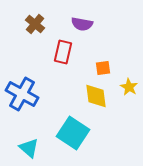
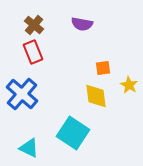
brown cross: moved 1 px left, 1 px down
red rectangle: moved 30 px left; rotated 35 degrees counterclockwise
yellow star: moved 2 px up
blue cross: rotated 12 degrees clockwise
cyan triangle: rotated 15 degrees counterclockwise
